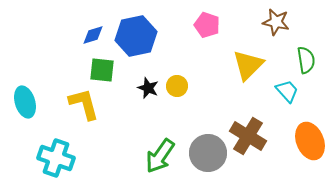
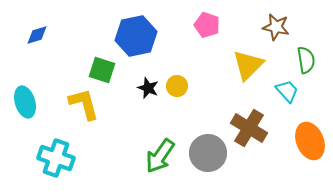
brown star: moved 5 px down
blue diamond: moved 56 px left
green square: rotated 12 degrees clockwise
brown cross: moved 1 px right, 8 px up
